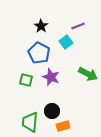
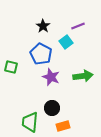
black star: moved 2 px right
blue pentagon: moved 2 px right, 1 px down
green arrow: moved 5 px left, 2 px down; rotated 36 degrees counterclockwise
green square: moved 15 px left, 13 px up
black circle: moved 3 px up
